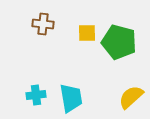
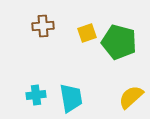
brown cross: moved 2 px down; rotated 10 degrees counterclockwise
yellow square: rotated 18 degrees counterclockwise
